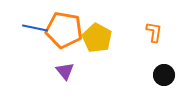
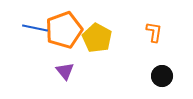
orange pentagon: rotated 30 degrees counterclockwise
black circle: moved 2 px left, 1 px down
